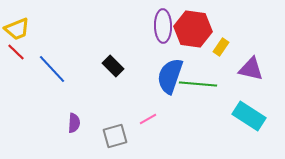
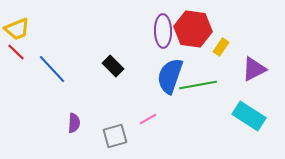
purple ellipse: moved 5 px down
purple triangle: moved 3 px right; rotated 40 degrees counterclockwise
green line: moved 1 px down; rotated 15 degrees counterclockwise
